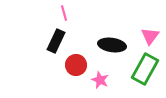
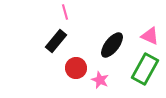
pink line: moved 1 px right, 1 px up
pink triangle: rotated 42 degrees counterclockwise
black rectangle: rotated 15 degrees clockwise
black ellipse: rotated 60 degrees counterclockwise
red circle: moved 3 px down
